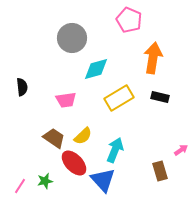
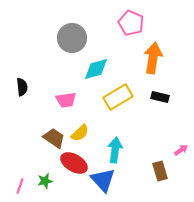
pink pentagon: moved 2 px right, 3 px down
yellow rectangle: moved 1 px left, 1 px up
yellow semicircle: moved 3 px left, 3 px up
cyan arrow: rotated 15 degrees counterclockwise
red ellipse: rotated 16 degrees counterclockwise
pink line: rotated 14 degrees counterclockwise
